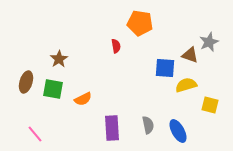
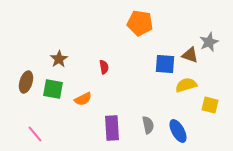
red semicircle: moved 12 px left, 21 px down
blue square: moved 4 px up
